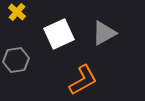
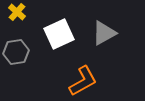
gray hexagon: moved 8 px up
orange L-shape: moved 1 px down
